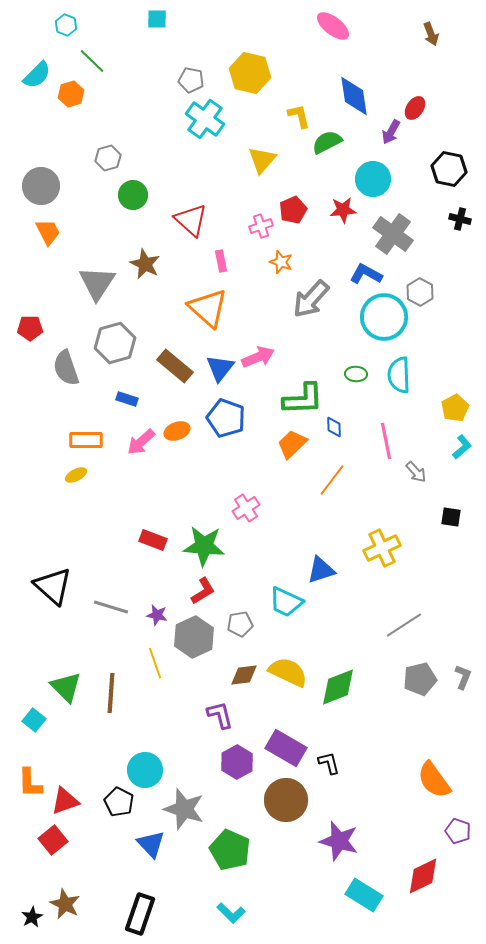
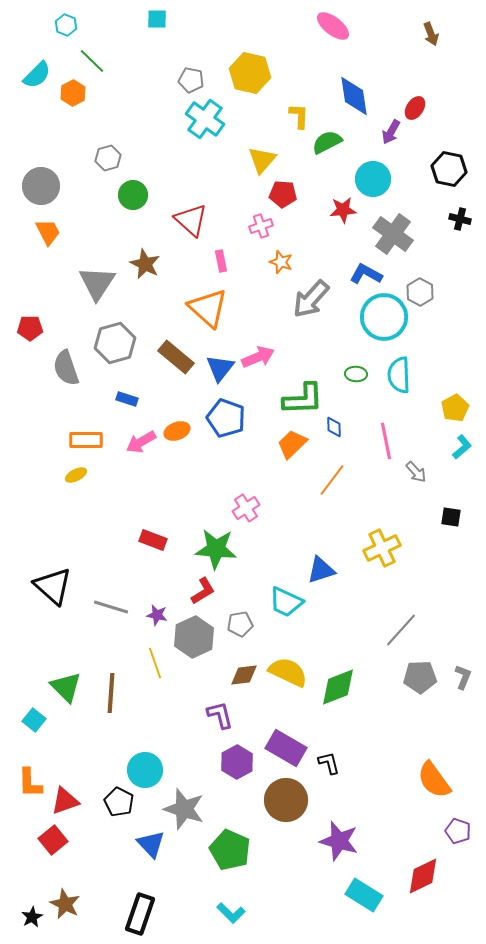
orange hexagon at (71, 94): moved 2 px right, 1 px up; rotated 10 degrees counterclockwise
yellow L-shape at (299, 116): rotated 16 degrees clockwise
red pentagon at (293, 210): moved 10 px left, 16 px up; rotated 28 degrees clockwise
brown rectangle at (175, 366): moved 1 px right, 9 px up
pink arrow at (141, 442): rotated 12 degrees clockwise
green star at (204, 546): moved 12 px right, 3 px down
gray line at (404, 625): moved 3 px left, 5 px down; rotated 15 degrees counterclockwise
gray pentagon at (420, 679): moved 2 px up; rotated 12 degrees clockwise
